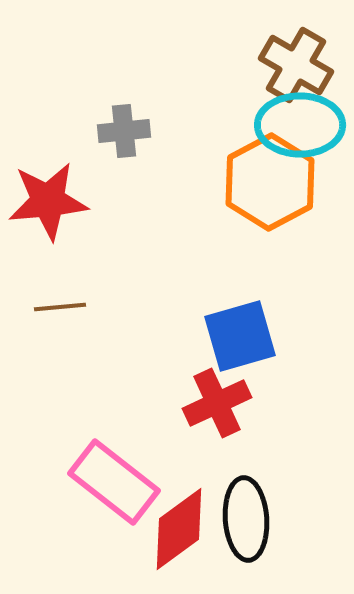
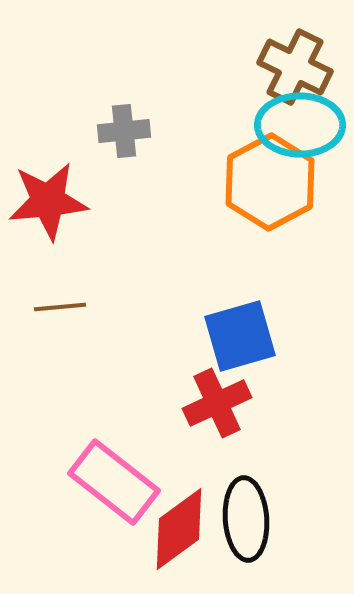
brown cross: moved 1 px left, 2 px down; rotated 4 degrees counterclockwise
